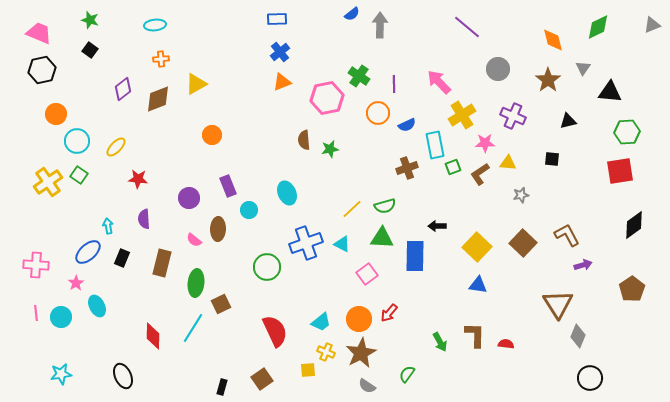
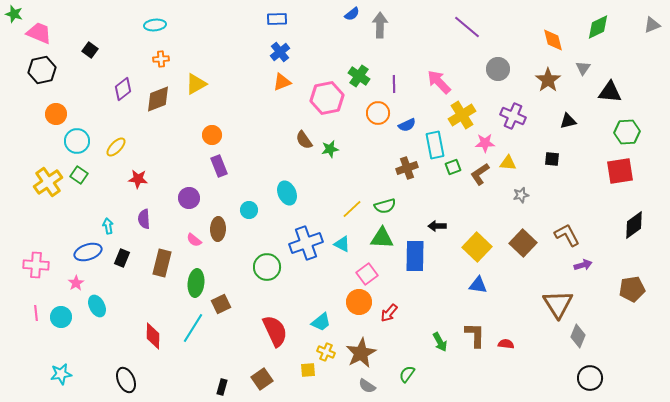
green star at (90, 20): moved 76 px left, 6 px up
brown semicircle at (304, 140): rotated 30 degrees counterclockwise
purple rectangle at (228, 186): moved 9 px left, 20 px up
blue ellipse at (88, 252): rotated 24 degrees clockwise
brown pentagon at (632, 289): rotated 25 degrees clockwise
orange circle at (359, 319): moved 17 px up
black ellipse at (123, 376): moved 3 px right, 4 px down
